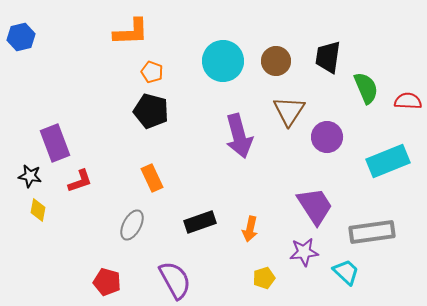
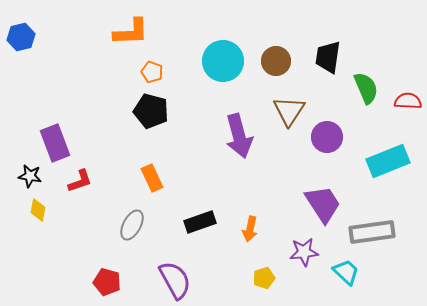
purple trapezoid: moved 8 px right, 2 px up
